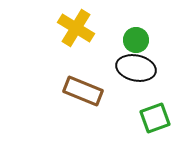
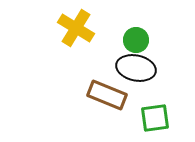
brown rectangle: moved 24 px right, 4 px down
green square: rotated 12 degrees clockwise
